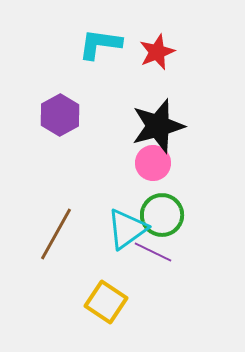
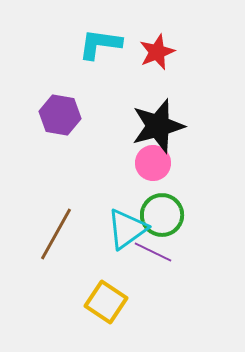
purple hexagon: rotated 21 degrees counterclockwise
